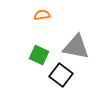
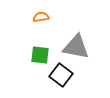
orange semicircle: moved 1 px left, 2 px down
green square: moved 1 px right; rotated 18 degrees counterclockwise
